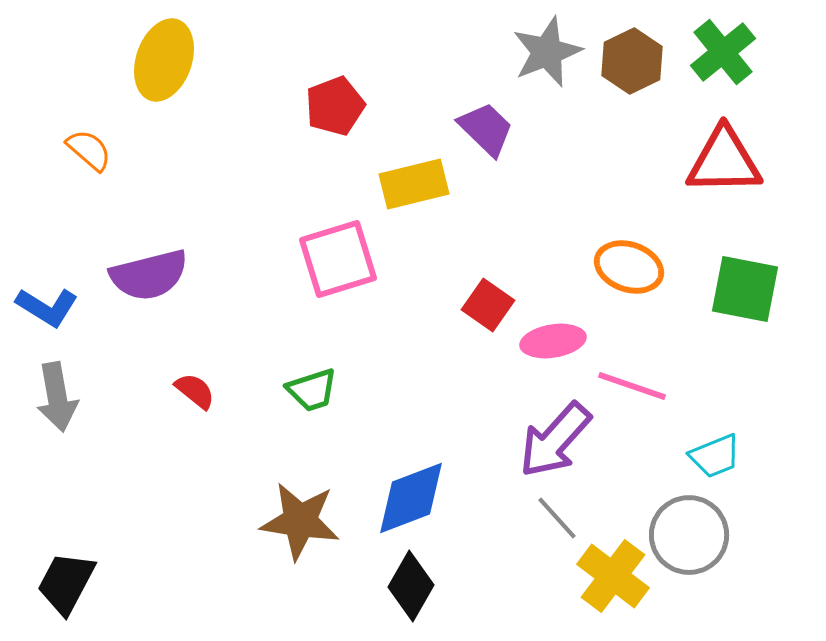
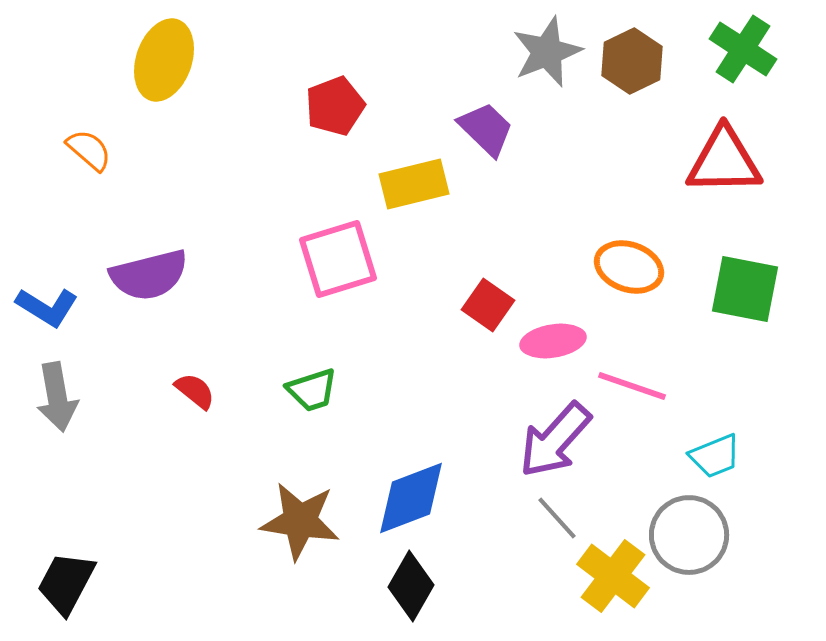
green cross: moved 20 px right, 3 px up; rotated 18 degrees counterclockwise
